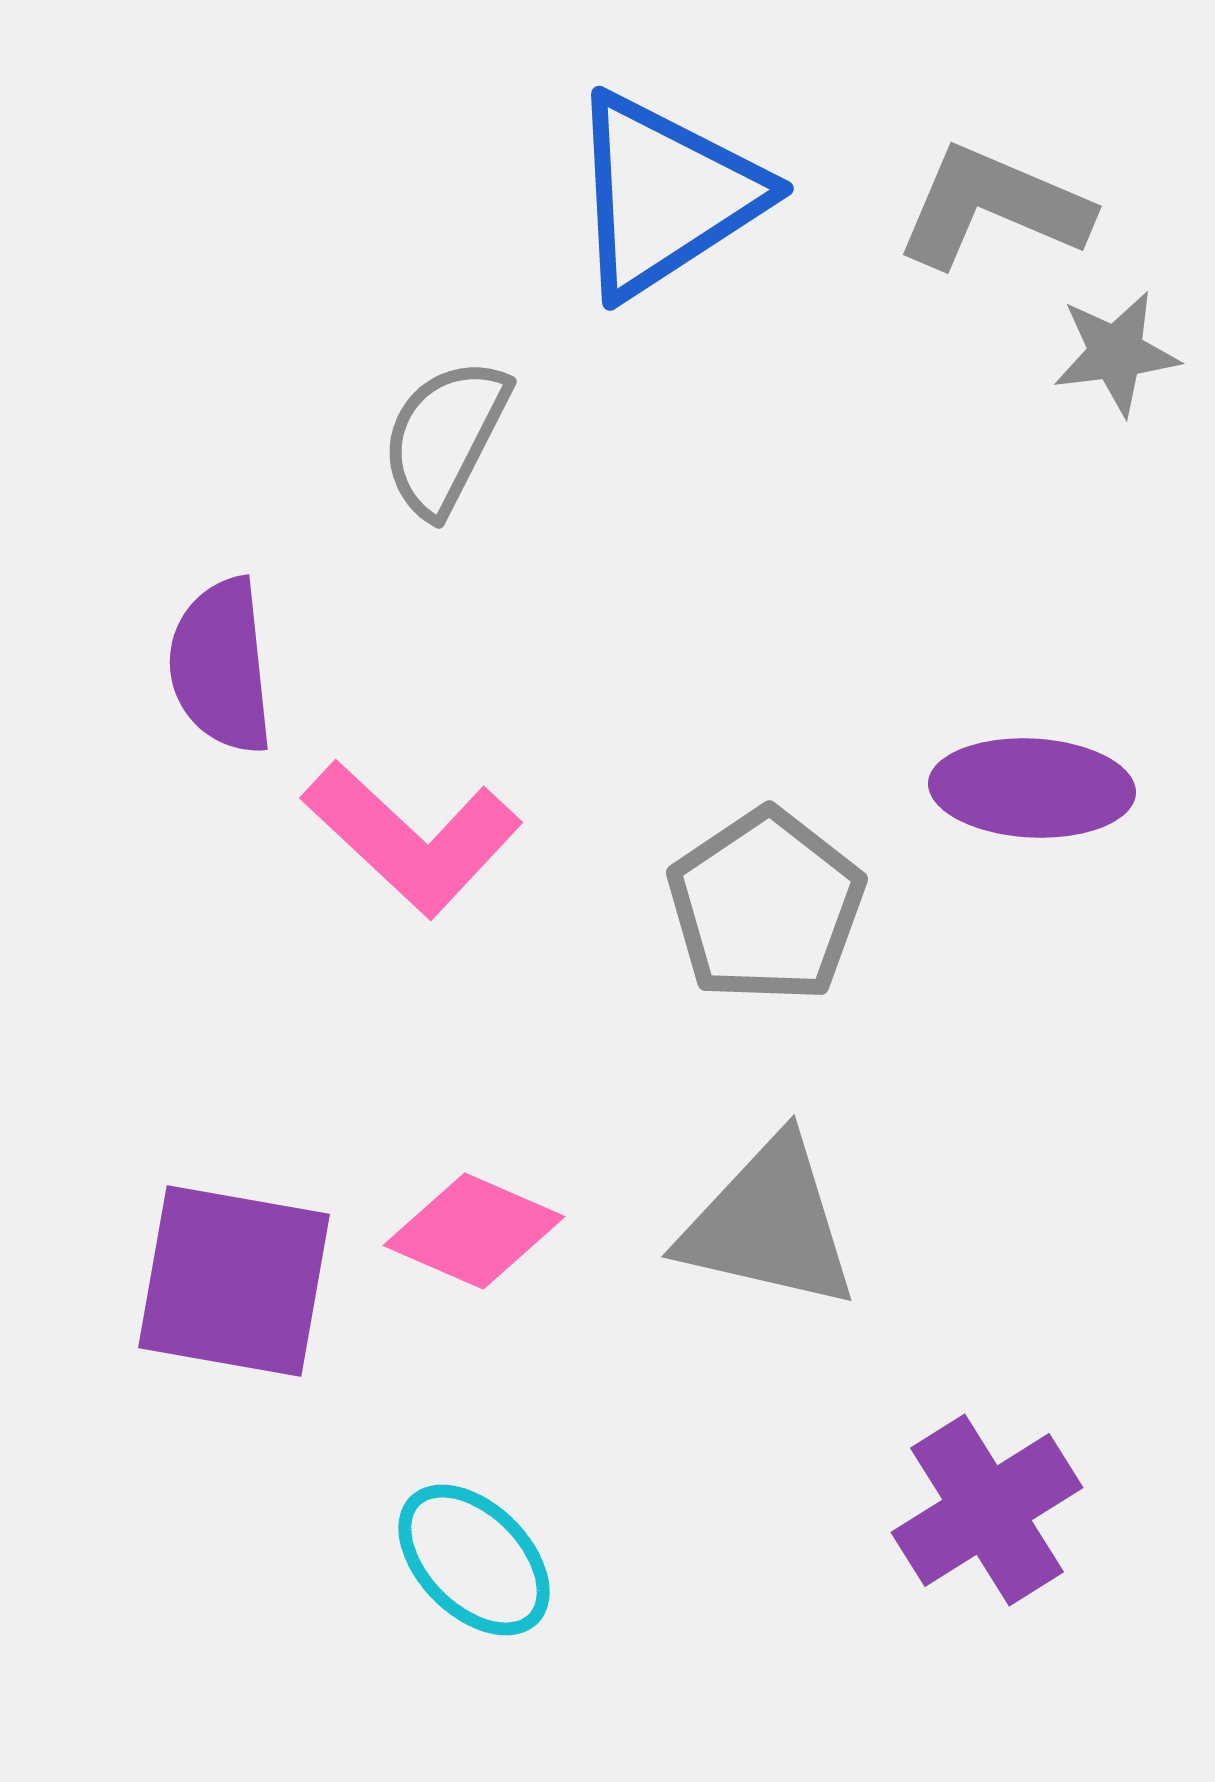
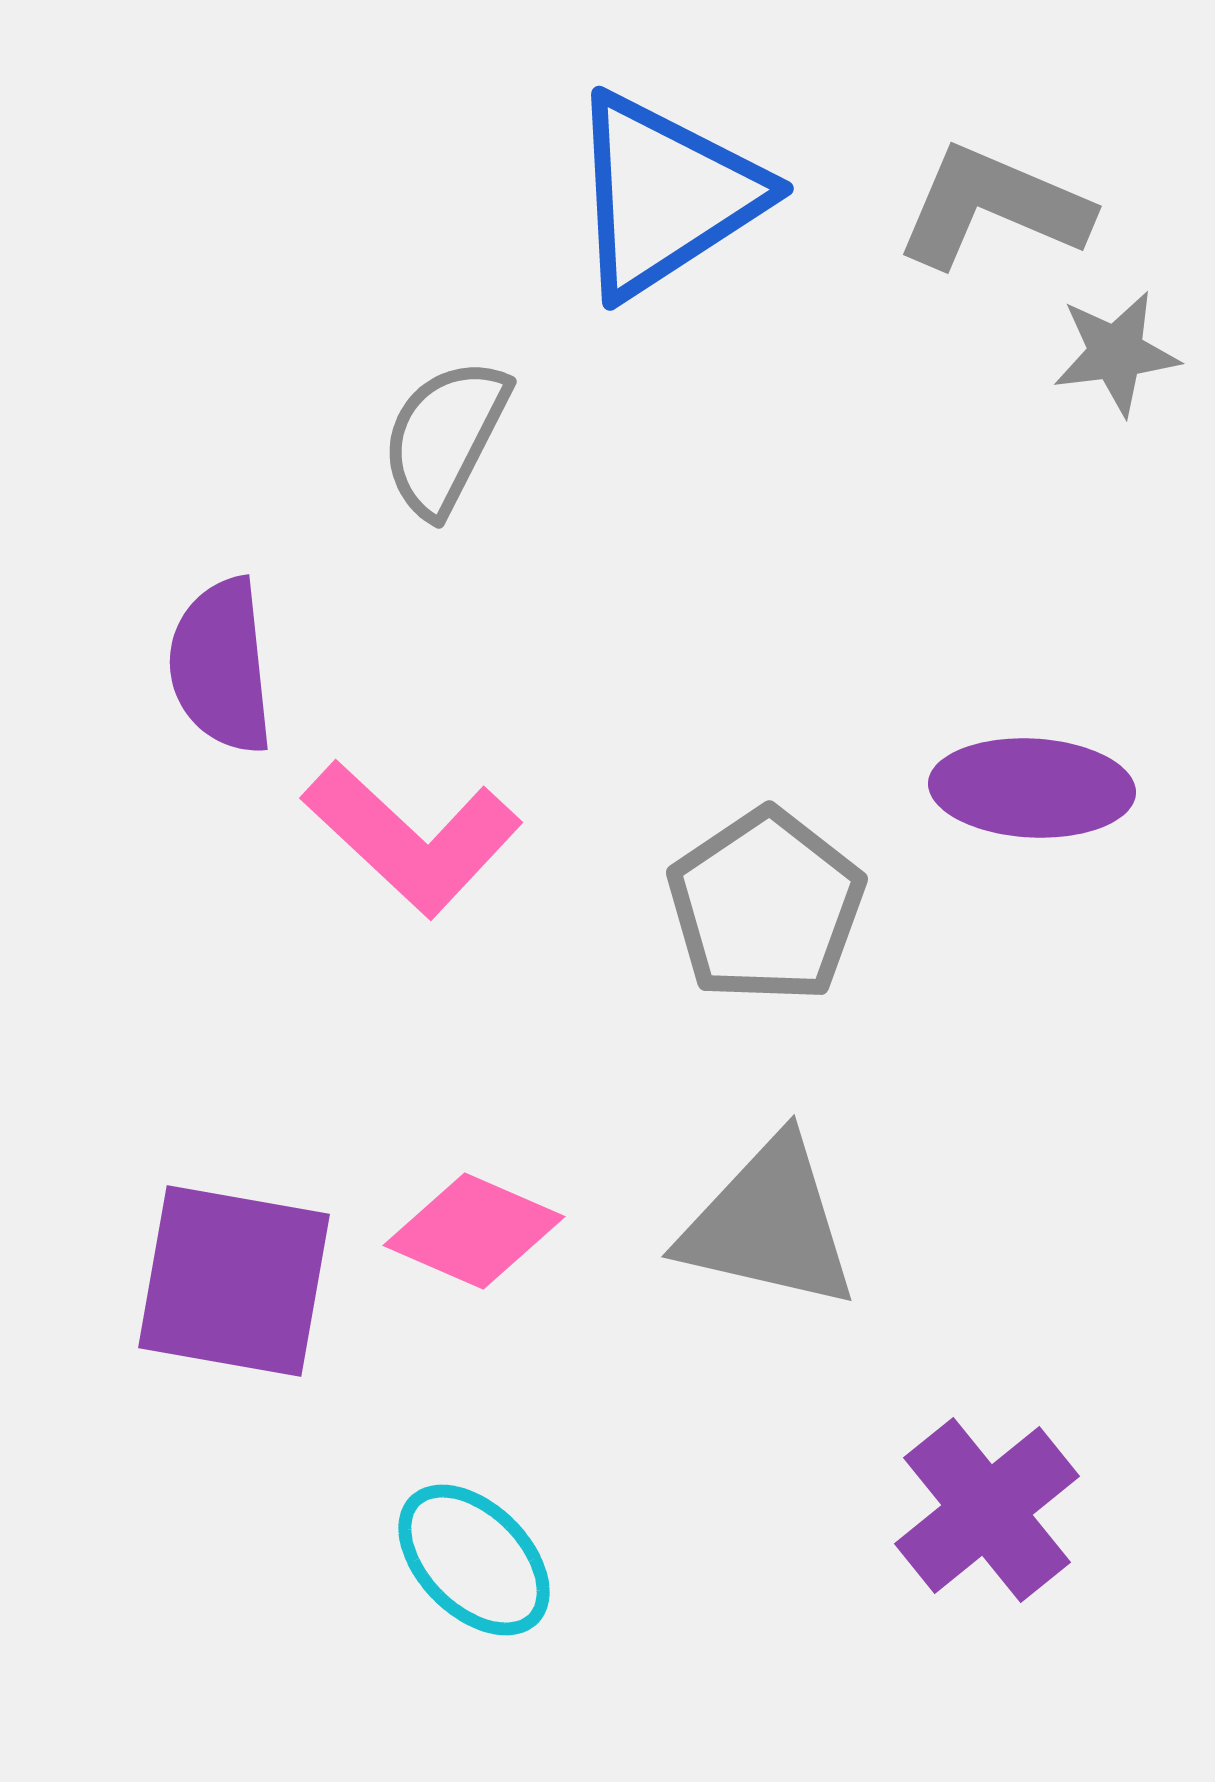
purple cross: rotated 7 degrees counterclockwise
